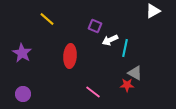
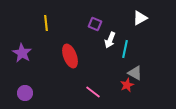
white triangle: moved 13 px left, 7 px down
yellow line: moved 1 px left, 4 px down; rotated 42 degrees clockwise
purple square: moved 2 px up
white arrow: rotated 42 degrees counterclockwise
cyan line: moved 1 px down
red ellipse: rotated 25 degrees counterclockwise
red star: rotated 24 degrees counterclockwise
purple circle: moved 2 px right, 1 px up
